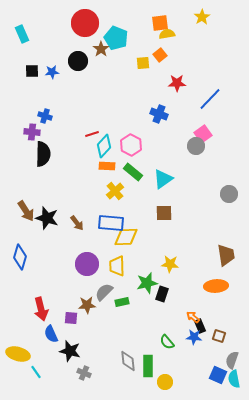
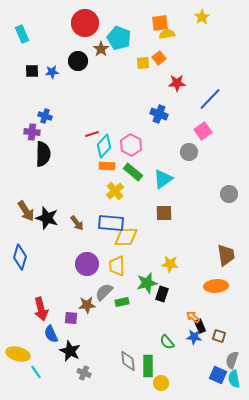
cyan pentagon at (116, 38): moved 3 px right
orange square at (160, 55): moved 1 px left, 3 px down
pink square at (203, 134): moved 3 px up
gray circle at (196, 146): moved 7 px left, 6 px down
black star at (70, 351): rotated 10 degrees clockwise
yellow circle at (165, 382): moved 4 px left, 1 px down
